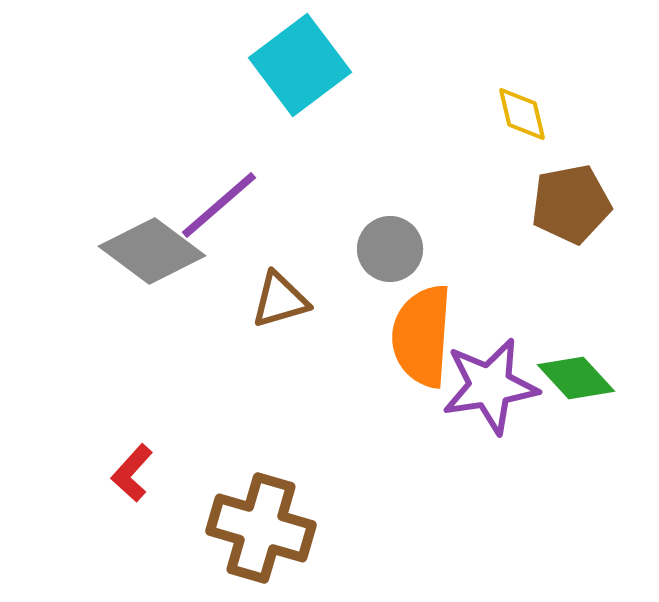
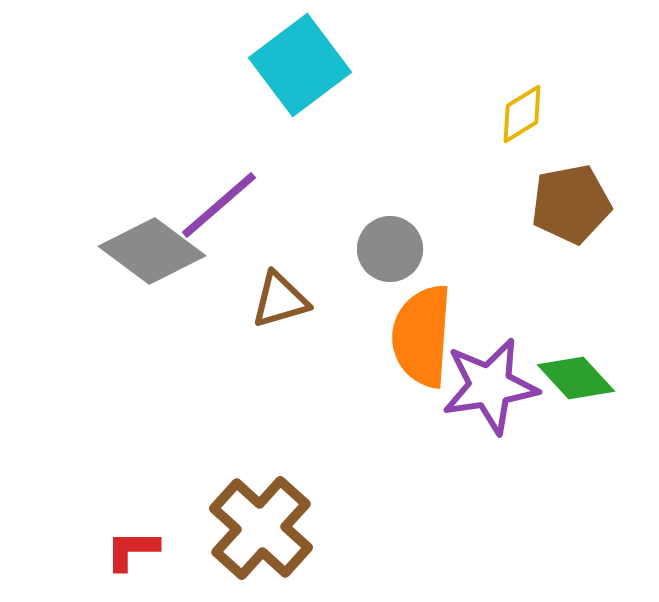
yellow diamond: rotated 72 degrees clockwise
red L-shape: moved 77 px down; rotated 48 degrees clockwise
brown cross: rotated 26 degrees clockwise
